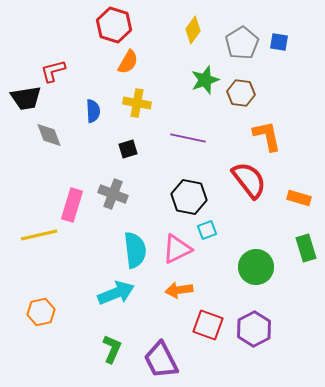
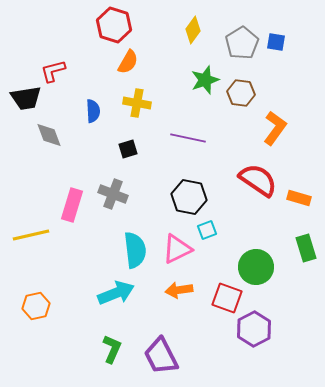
blue square: moved 3 px left
orange L-shape: moved 8 px right, 8 px up; rotated 48 degrees clockwise
red semicircle: moved 9 px right; rotated 18 degrees counterclockwise
yellow line: moved 8 px left
orange hexagon: moved 5 px left, 6 px up
red square: moved 19 px right, 27 px up
purple trapezoid: moved 4 px up
